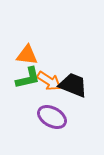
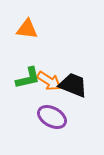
orange triangle: moved 26 px up
